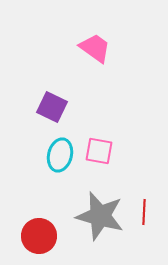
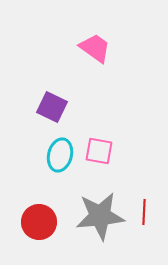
gray star: rotated 21 degrees counterclockwise
red circle: moved 14 px up
